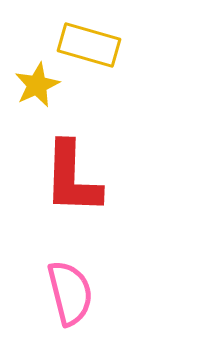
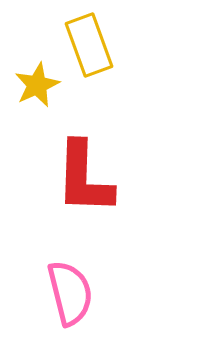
yellow rectangle: rotated 54 degrees clockwise
red L-shape: moved 12 px right
